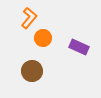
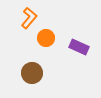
orange circle: moved 3 px right
brown circle: moved 2 px down
